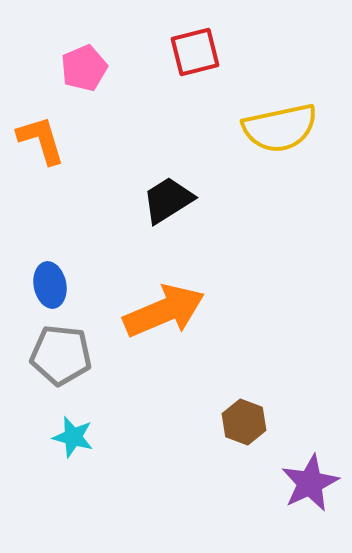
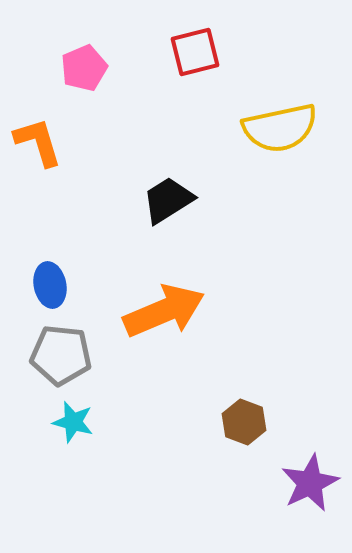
orange L-shape: moved 3 px left, 2 px down
cyan star: moved 15 px up
